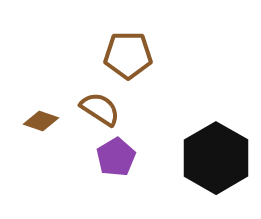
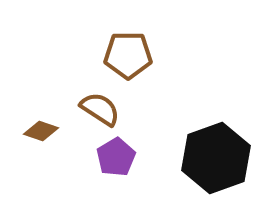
brown diamond: moved 10 px down
black hexagon: rotated 10 degrees clockwise
